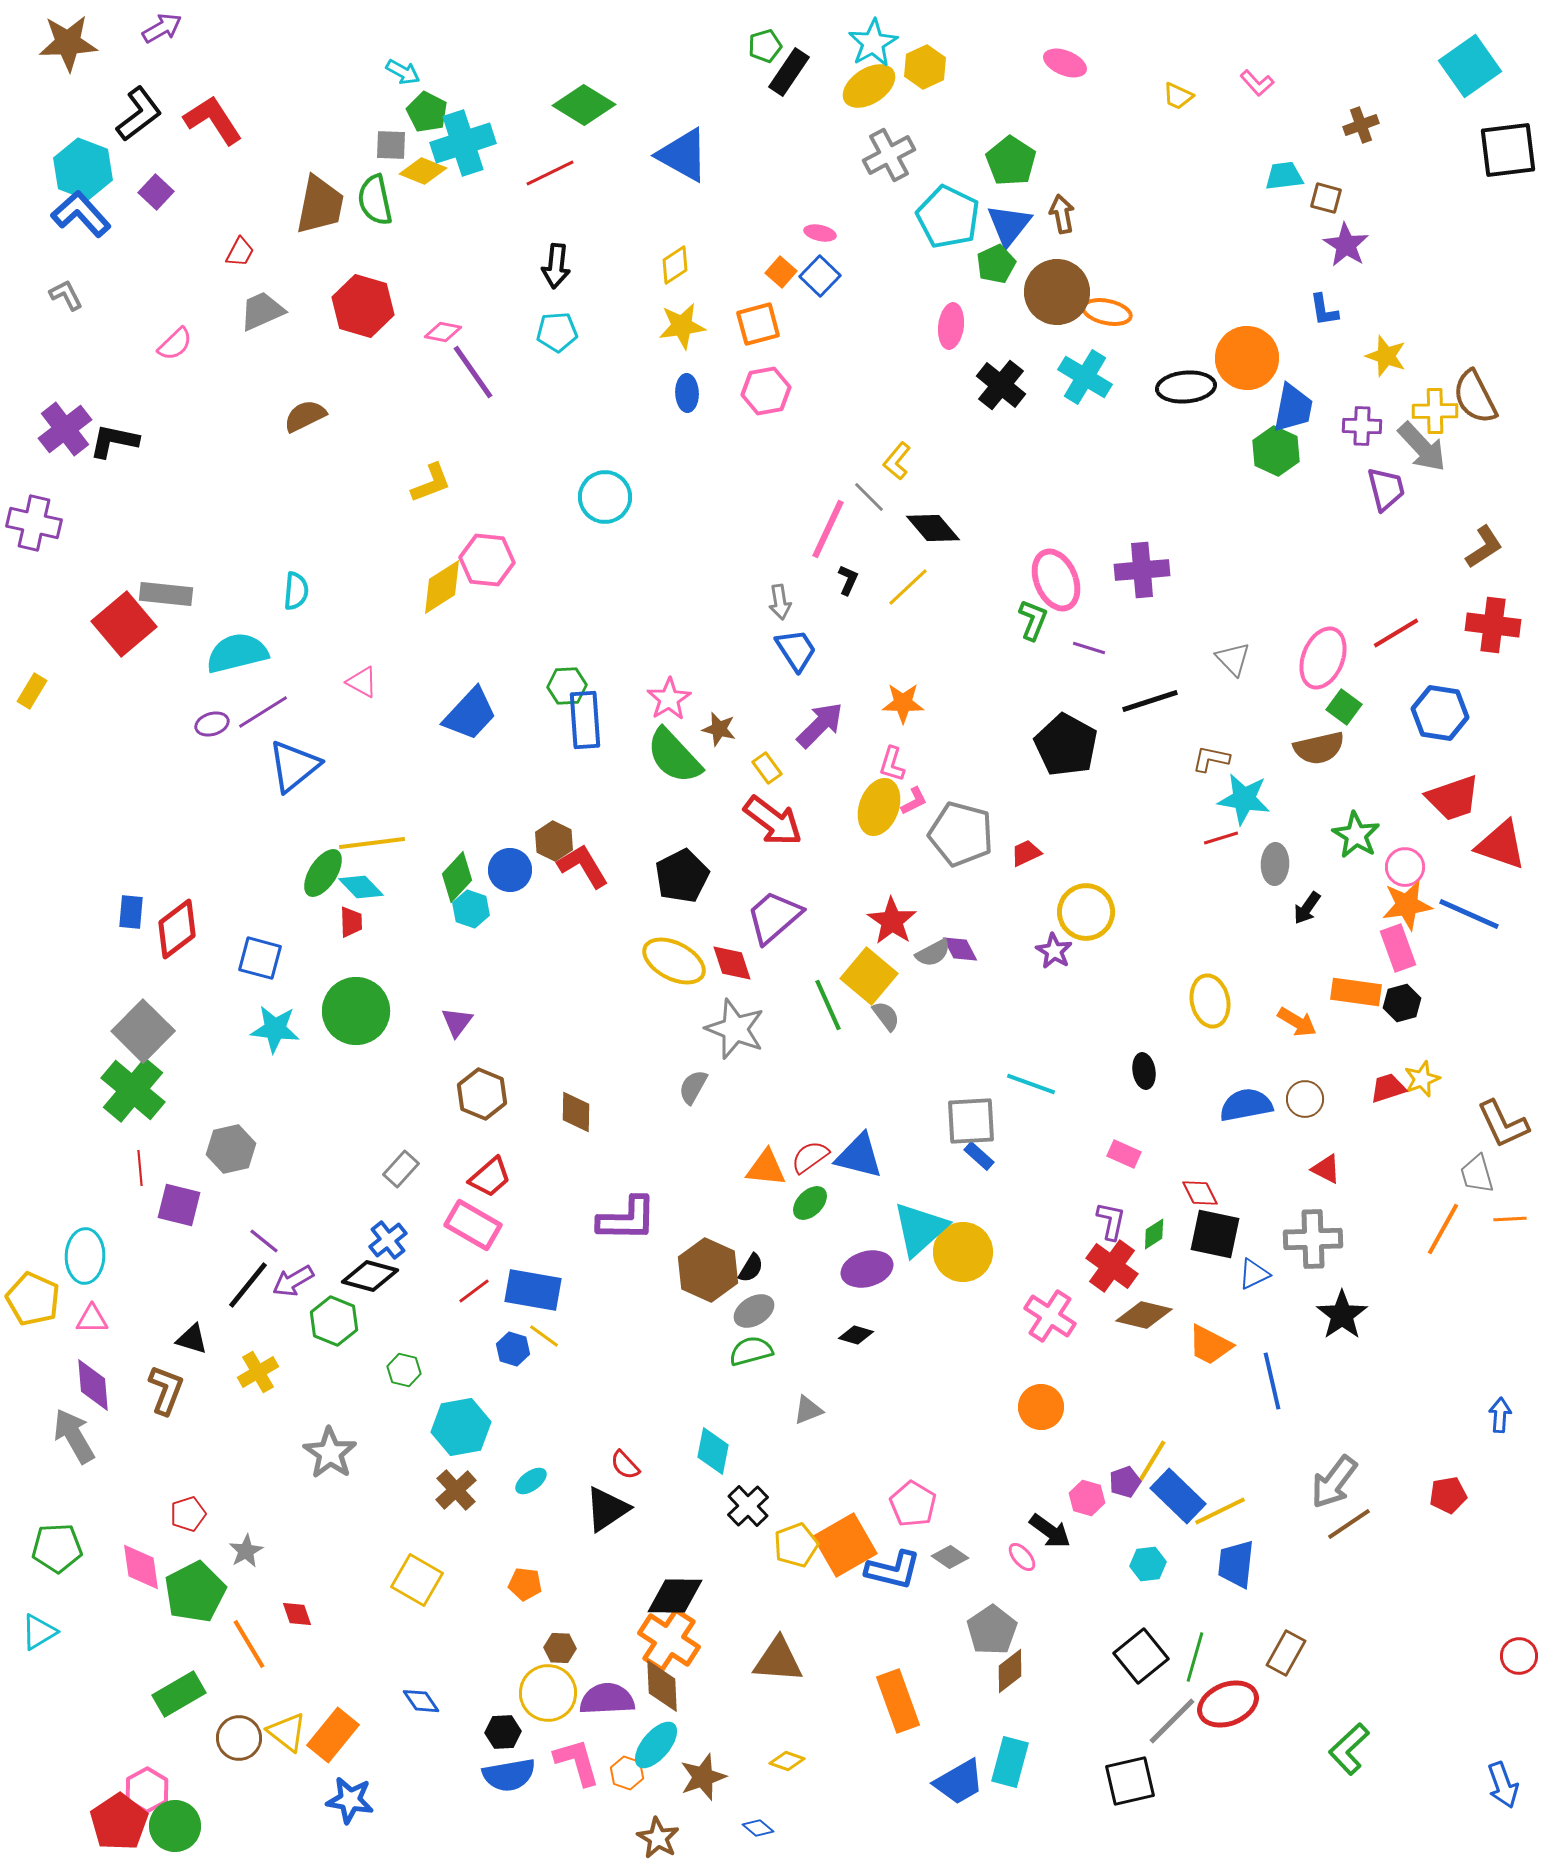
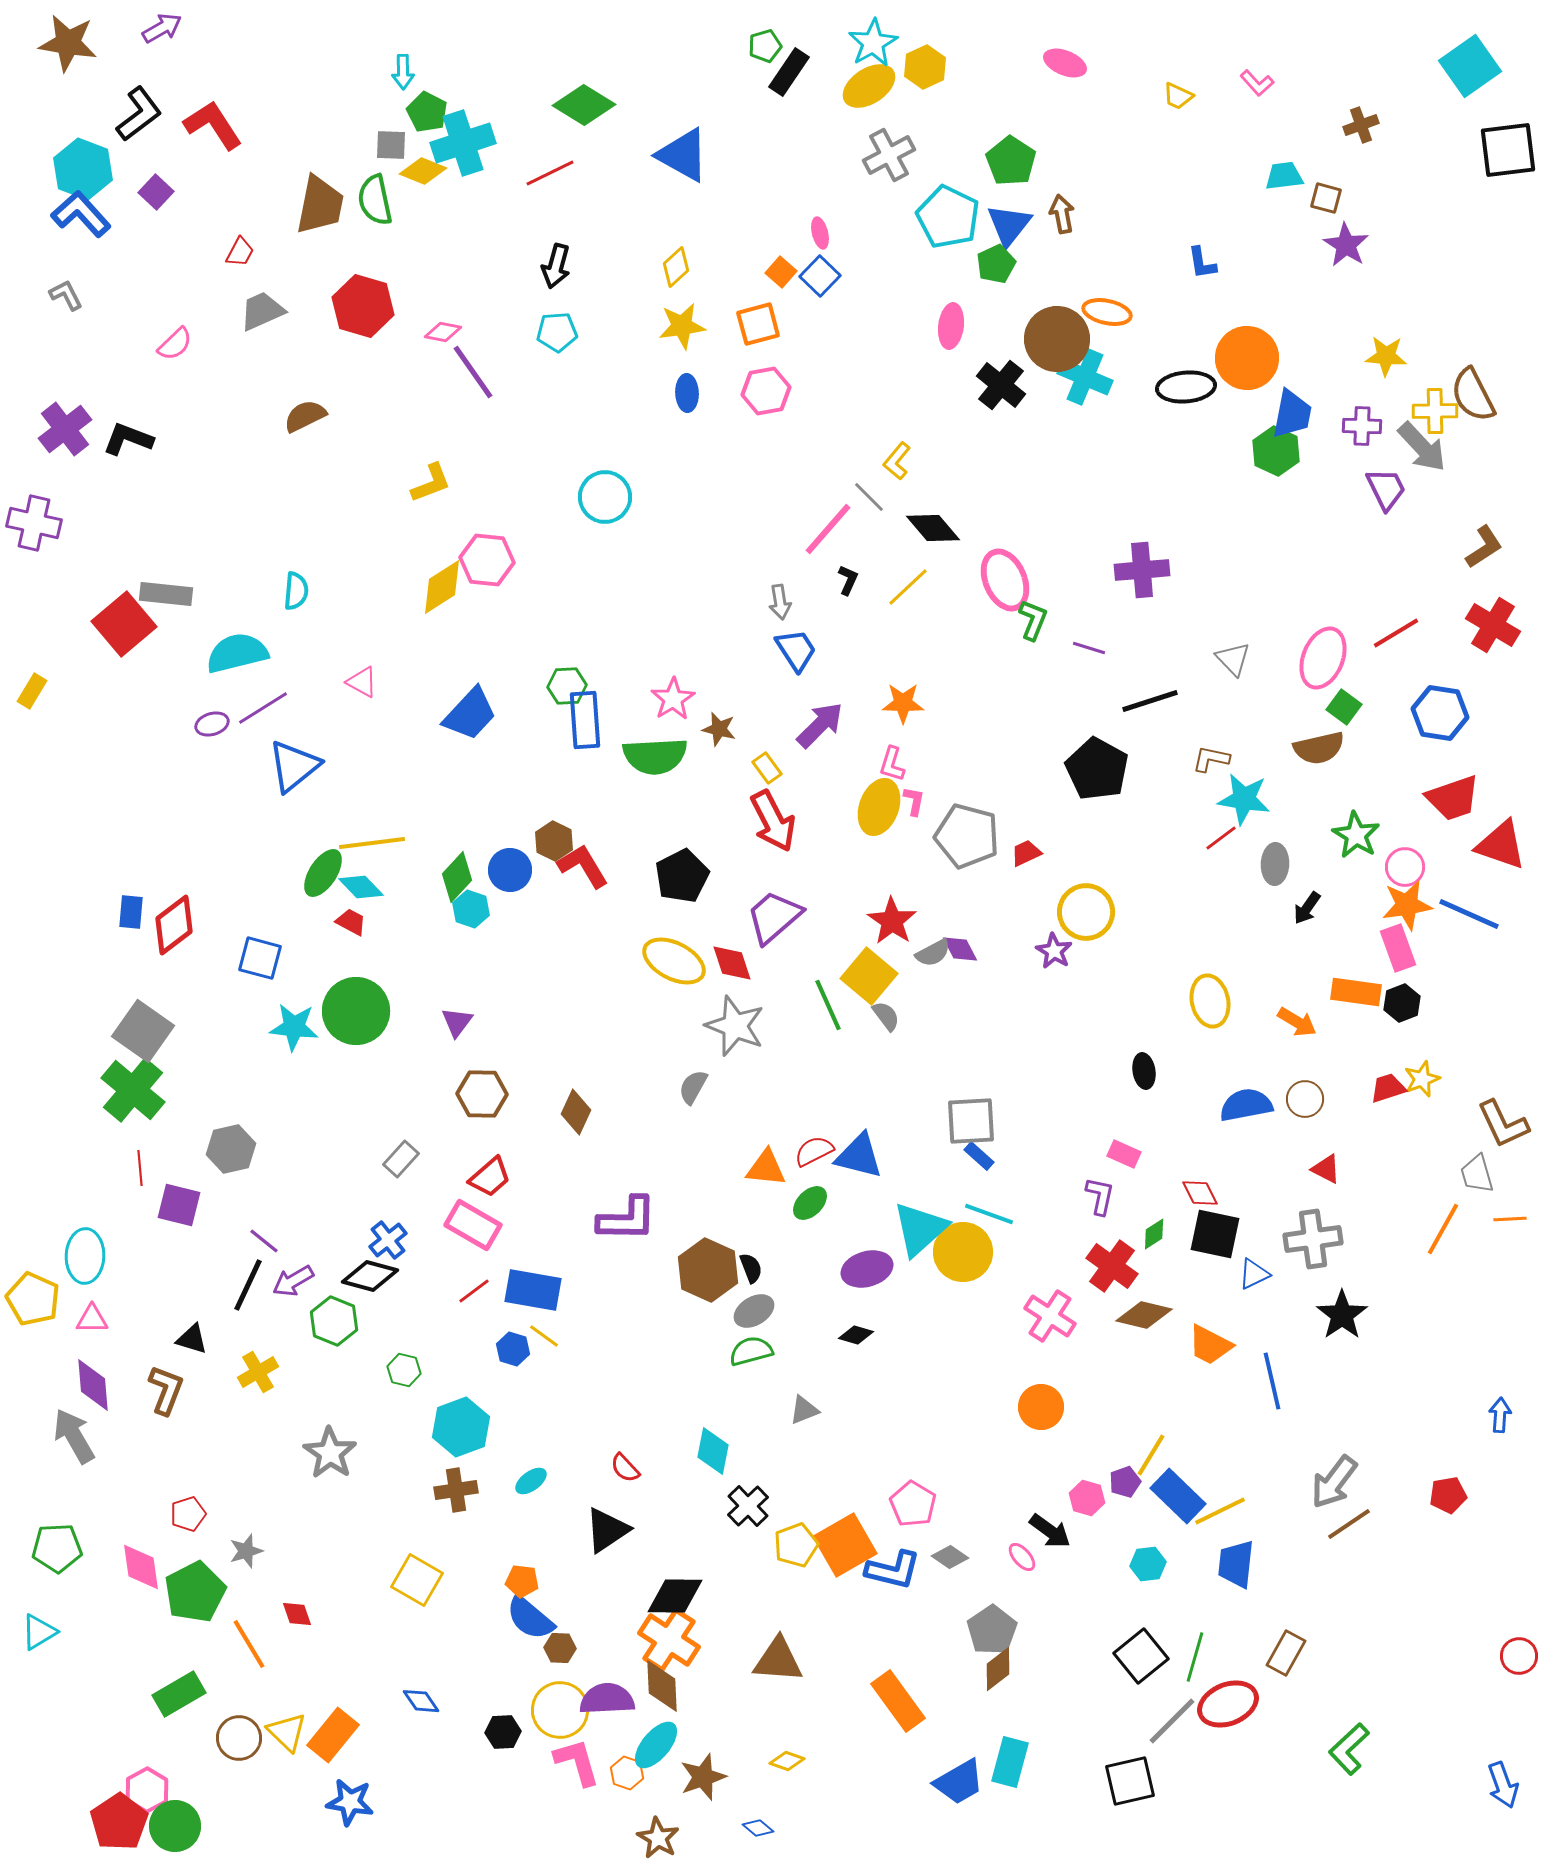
brown star at (68, 43): rotated 12 degrees clockwise
cyan arrow at (403, 72): rotated 60 degrees clockwise
red L-shape at (213, 120): moved 5 px down
pink ellipse at (820, 233): rotated 64 degrees clockwise
yellow diamond at (675, 265): moved 1 px right, 2 px down; rotated 9 degrees counterclockwise
black arrow at (556, 266): rotated 9 degrees clockwise
brown circle at (1057, 292): moved 47 px down
blue L-shape at (1324, 310): moved 122 px left, 47 px up
yellow star at (1386, 356): rotated 15 degrees counterclockwise
cyan cross at (1085, 377): rotated 8 degrees counterclockwise
brown semicircle at (1475, 397): moved 2 px left, 2 px up
blue trapezoid at (1293, 408): moved 1 px left, 6 px down
black L-shape at (114, 441): moved 14 px right, 2 px up; rotated 9 degrees clockwise
purple trapezoid at (1386, 489): rotated 12 degrees counterclockwise
pink line at (828, 529): rotated 16 degrees clockwise
pink ellipse at (1056, 580): moved 51 px left
red cross at (1493, 625): rotated 24 degrees clockwise
pink star at (669, 699): moved 4 px right
purple line at (263, 712): moved 4 px up
black pentagon at (1066, 745): moved 31 px right, 24 px down
green semicircle at (674, 756): moved 19 px left; rotated 50 degrees counterclockwise
pink L-shape at (914, 801): rotated 52 degrees counterclockwise
red arrow at (773, 821): rotated 26 degrees clockwise
gray pentagon at (961, 834): moved 6 px right, 2 px down
red line at (1221, 838): rotated 20 degrees counterclockwise
red trapezoid at (351, 922): rotated 60 degrees counterclockwise
red diamond at (177, 929): moved 3 px left, 4 px up
black hexagon at (1402, 1003): rotated 6 degrees counterclockwise
cyan star at (275, 1029): moved 19 px right, 2 px up
gray star at (735, 1029): moved 3 px up
gray square at (143, 1031): rotated 10 degrees counterclockwise
cyan line at (1031, 1084): moved 42 px left, 130 px down
brown hexagon at (482, 1094): rotated 21 degrees counterclockwise
brown diamond at (576, 1112): rotated 24 degrees clockwise
red semicircle at (810, 1157): moved 4 px right, 6 px up; rotated 9 degrees clockwise
gray rectangle at (401, 1169): moved 10 px up
purple L-shape at (1111, 1221): moved 11 px left, 25 px up
gray cross at (1313, 1239): rotated 6 degrees counterclockwise
black semicircle at (751, 1268): rotated 52 degrees counterclockwise
black line at (248, 1285): rotated 14 degrees counterclockwise
gray triangle at (808, 1410): moved 4 px left
cyan hexagon at (461, 1427): rotated 10 degrees counterclockwise
yellow line at (1152, 1461): moved 1 px left, 6 px up
red semicircle at (625, 1465): moved 3 px down
brown cross at (456, 1490): rotated 33 degrees clockwise
black triangle at (607, 1509): moved 21 px down
gray star at (246, 1551): rotated 12 degrees clockwise
orange pentagon at (525, 1584): moved 3 px left, 3 px up
brown diamond at (1010, 1671): moved 12 px left, 2 px up
yellow circle at (548, 1693): moved 12 px right, 17 px down
orange rectangle at (898, 1701): rotated 16 degrees counterclockwise
yellow triangle at (287, 1732): rotated 6 degrees clockwise
blue semicircle at (509, 1775): moved 21 px right, 157 px up; rotated 50 degrees clockwise
blue star at (350, 1800): moved 2 px down
